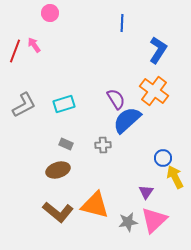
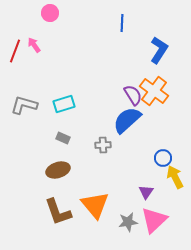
blue L-shape: moved 1 px right
purple semicircle: moved 17 px right, 4 px up
gray L-shape: rotated 136 degrees counterclockwise
gray rectangle: moved 3 px left, 6 px up
orange triangle: rotated 36 degrees clockwise
brown L-shape: rotated 32 degrees clockwise
